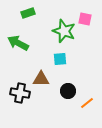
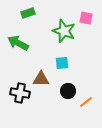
pink square: moved 1 px right, 1 px up
cyan square: moved 2 px right, 4 px down
orange line: moved 1 px left, 1 px up
